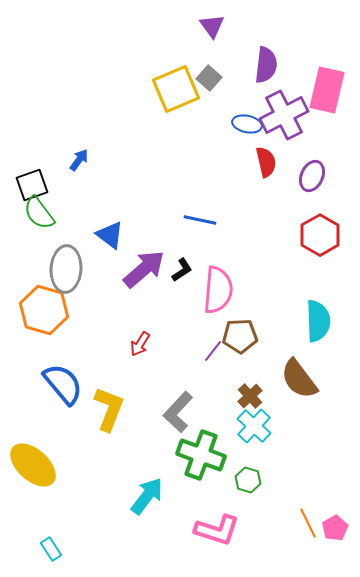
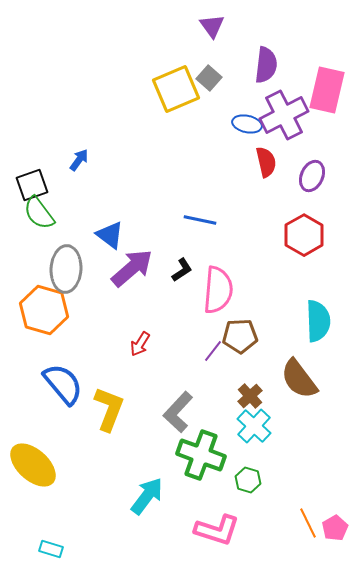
red hexagon: moved 16 px left
purple arrow: moved 12 px left, 1 px up
cyan rectangle: rotated 40 degrees counterclockwise
